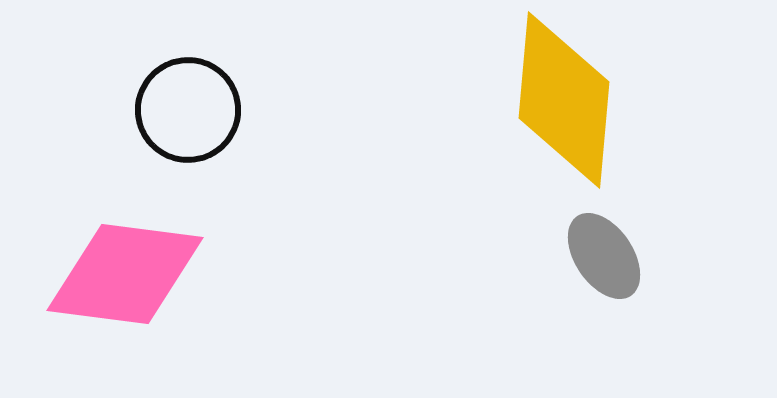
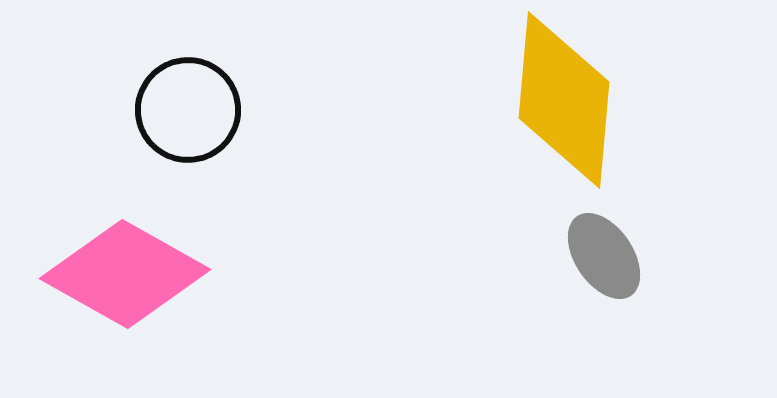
pink diamond: rotated 22 degrees clockwise
